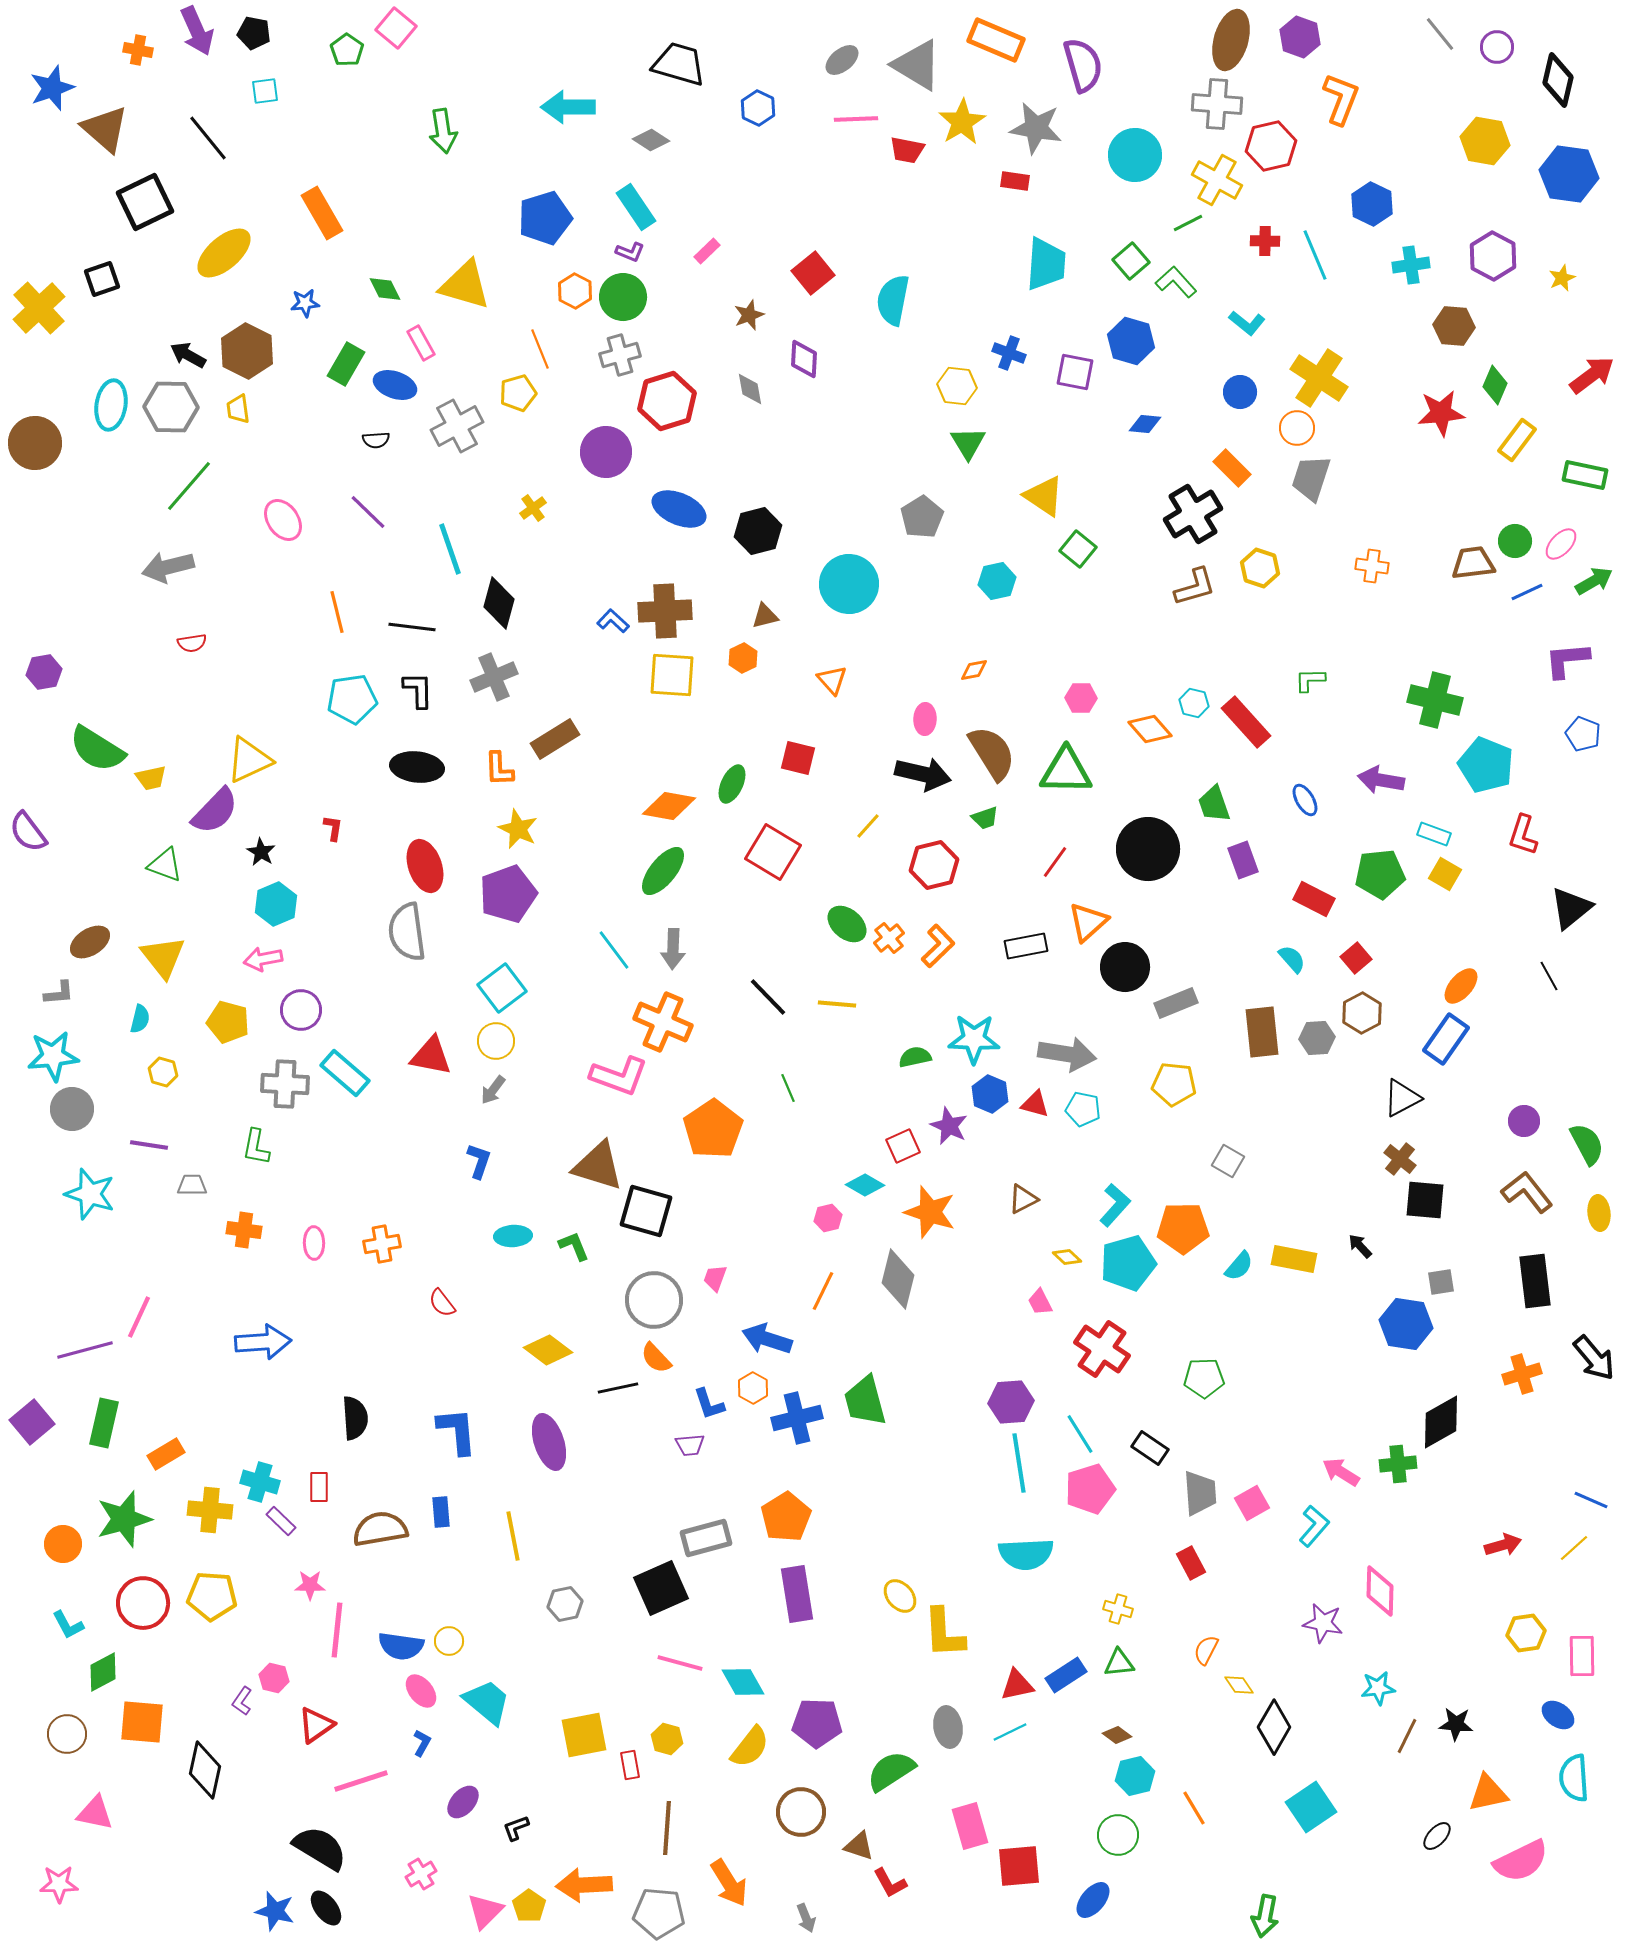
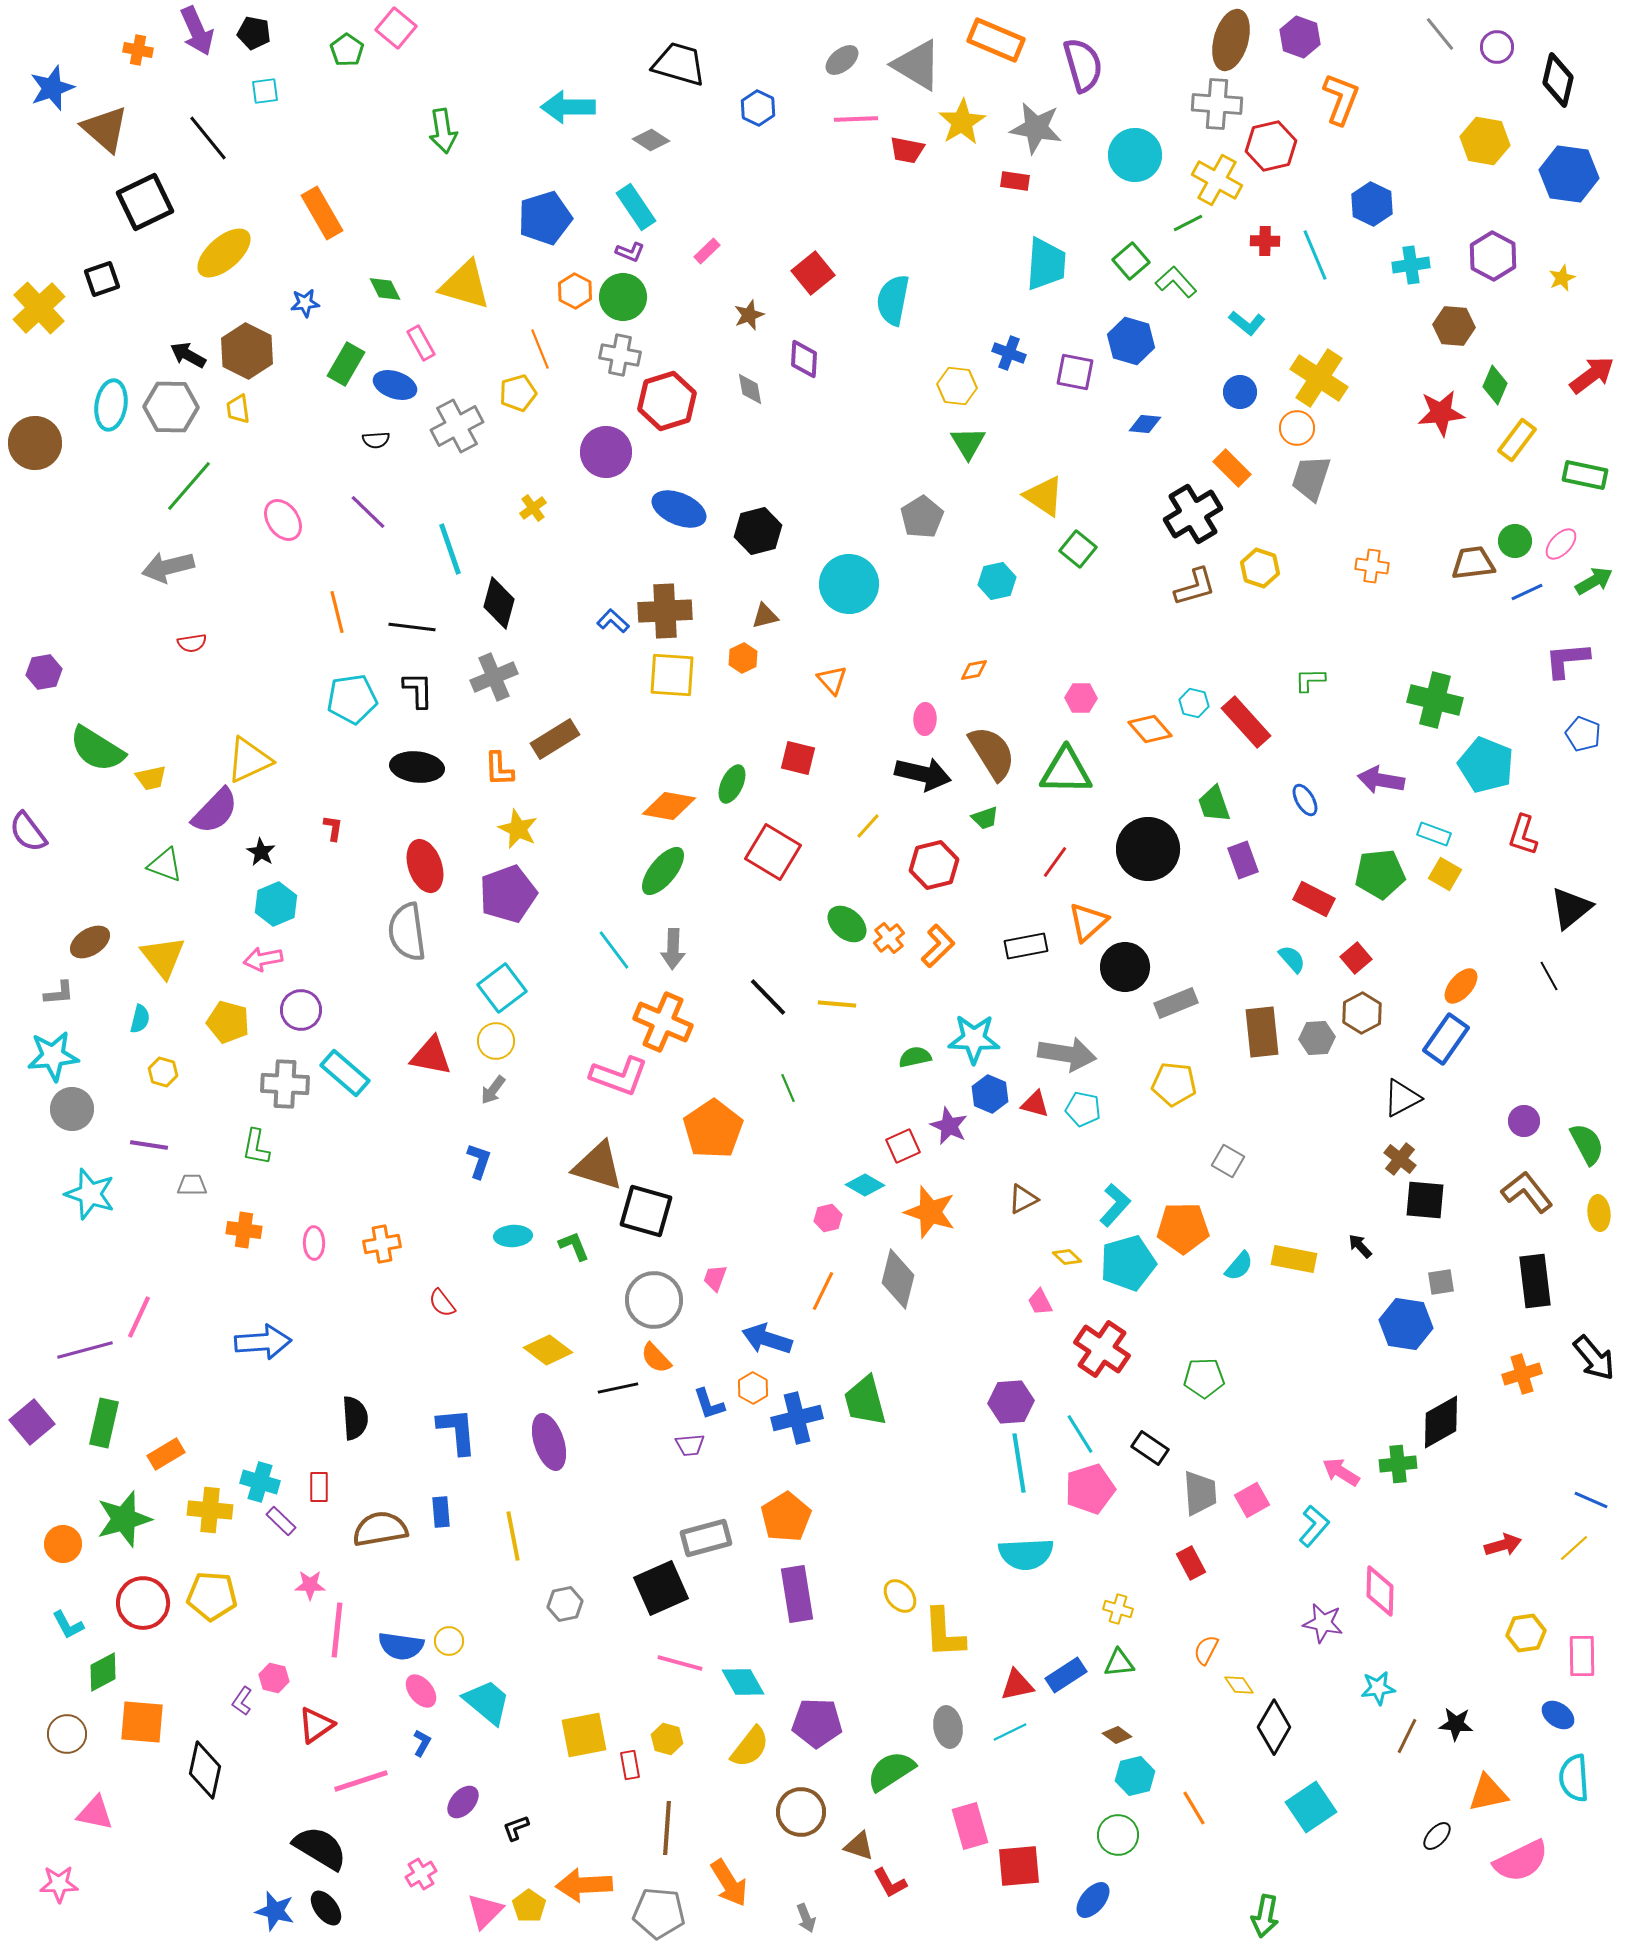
gray cross at (620, 355): rotated 27 degrees clockwise
pink square at (1252, 1503): moved 3 px up
